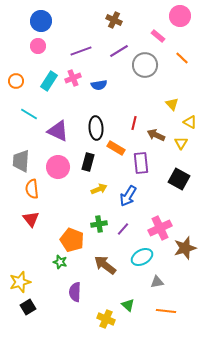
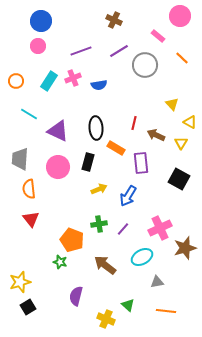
gray trapezoid at (21, 161): moved 1 px left, 2 px up
orange semicircle at (32, 189): moved 3 px left
purple semicircle at (75, 292): moved 1 px right, 4 px down; rotated 12 degrees clockwise
